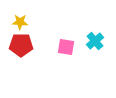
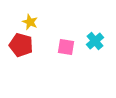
yellow star: moved 10 px right; rotated 21 degrees clockwise
red pentagon: rotated 15 degrees clockwise
